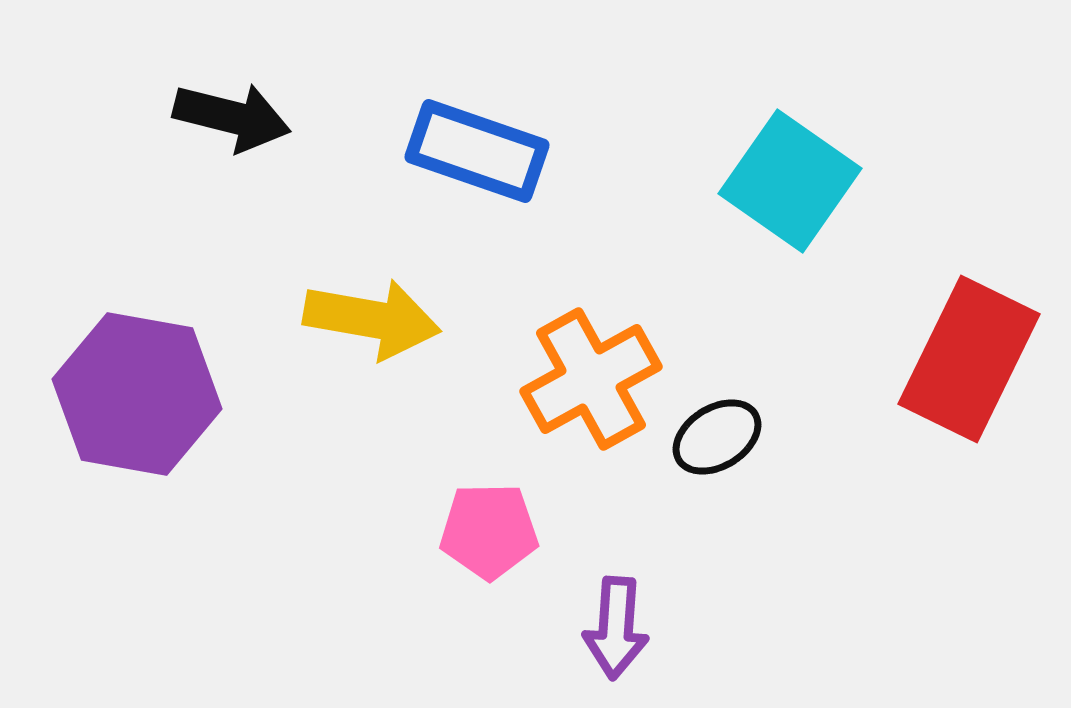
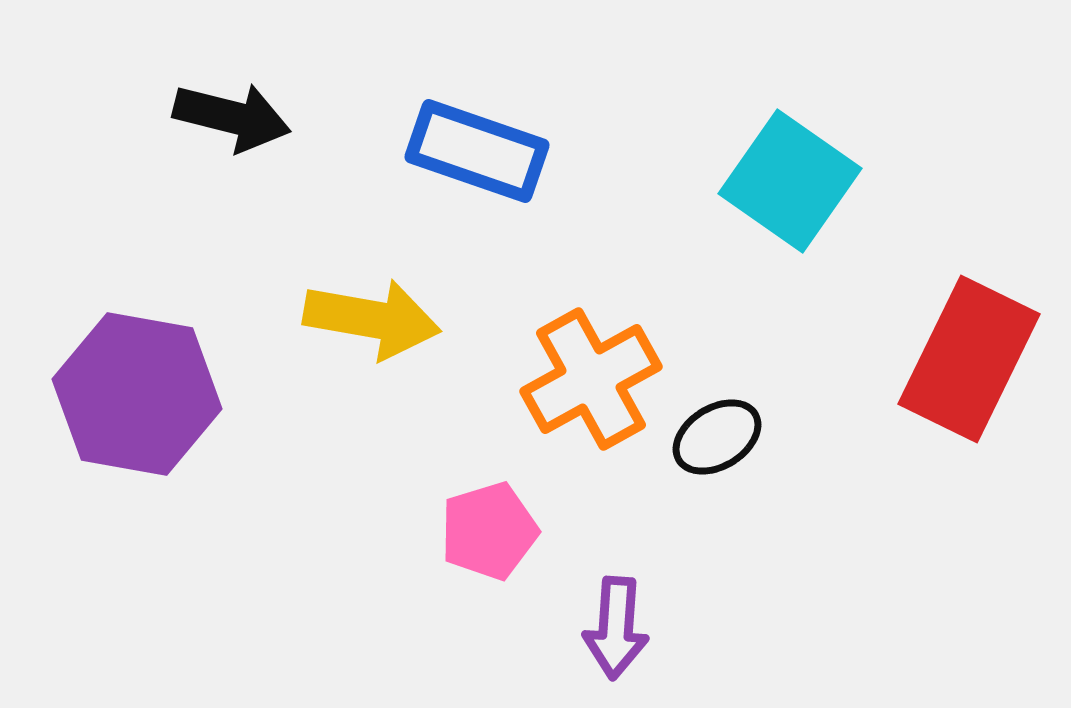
pink pentagon: rotated 16 degrees counterclockwise
